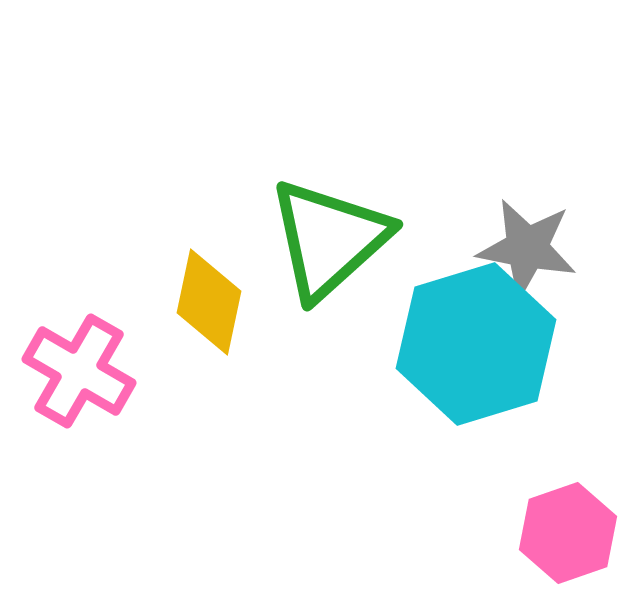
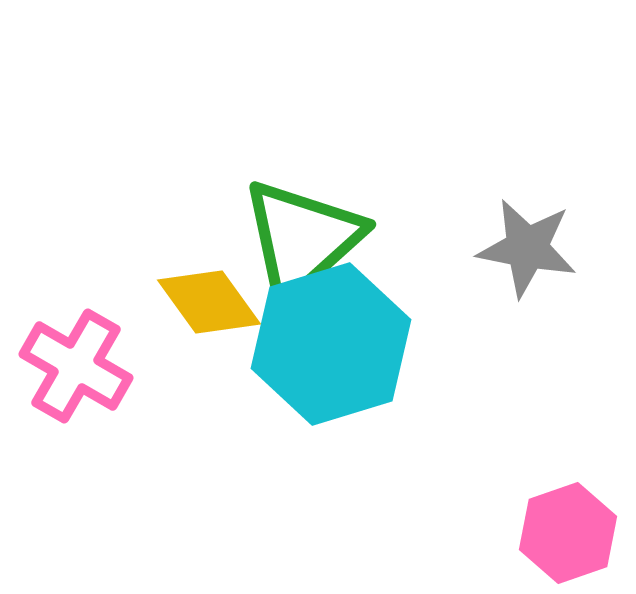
green triangle: moved 27 px left
yellow diamond: rotated 48 degrees counterclockwise
cyan hexagon: moved 145 px left
pink cross: moved 3 px left, 5 px up
